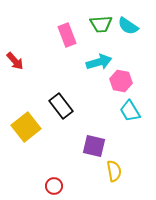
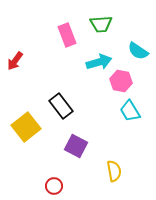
cyan semicircle: moved 10 px right, 25 px down
red arrow: rotated 78 degrees clockwise
purple square: moved 18 px left; rotated 15 degrees clockwise
